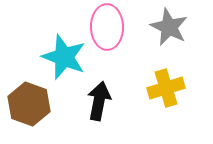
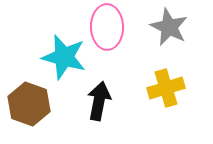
cyan star: rotated 6 degrees counterclockwise
